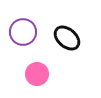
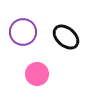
black ellipse: moved 1 px left, 1 px up
